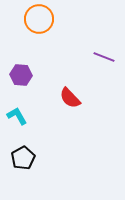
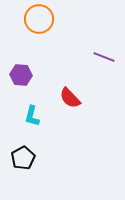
cyan L-shape: moved 15 px right; rotated 135 degrees counterclockwise
